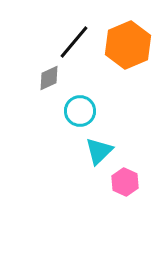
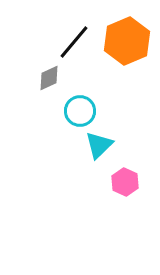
orange hexagon: moved 1 px left, 4 px up
cyan triangle: moved 6 px up
